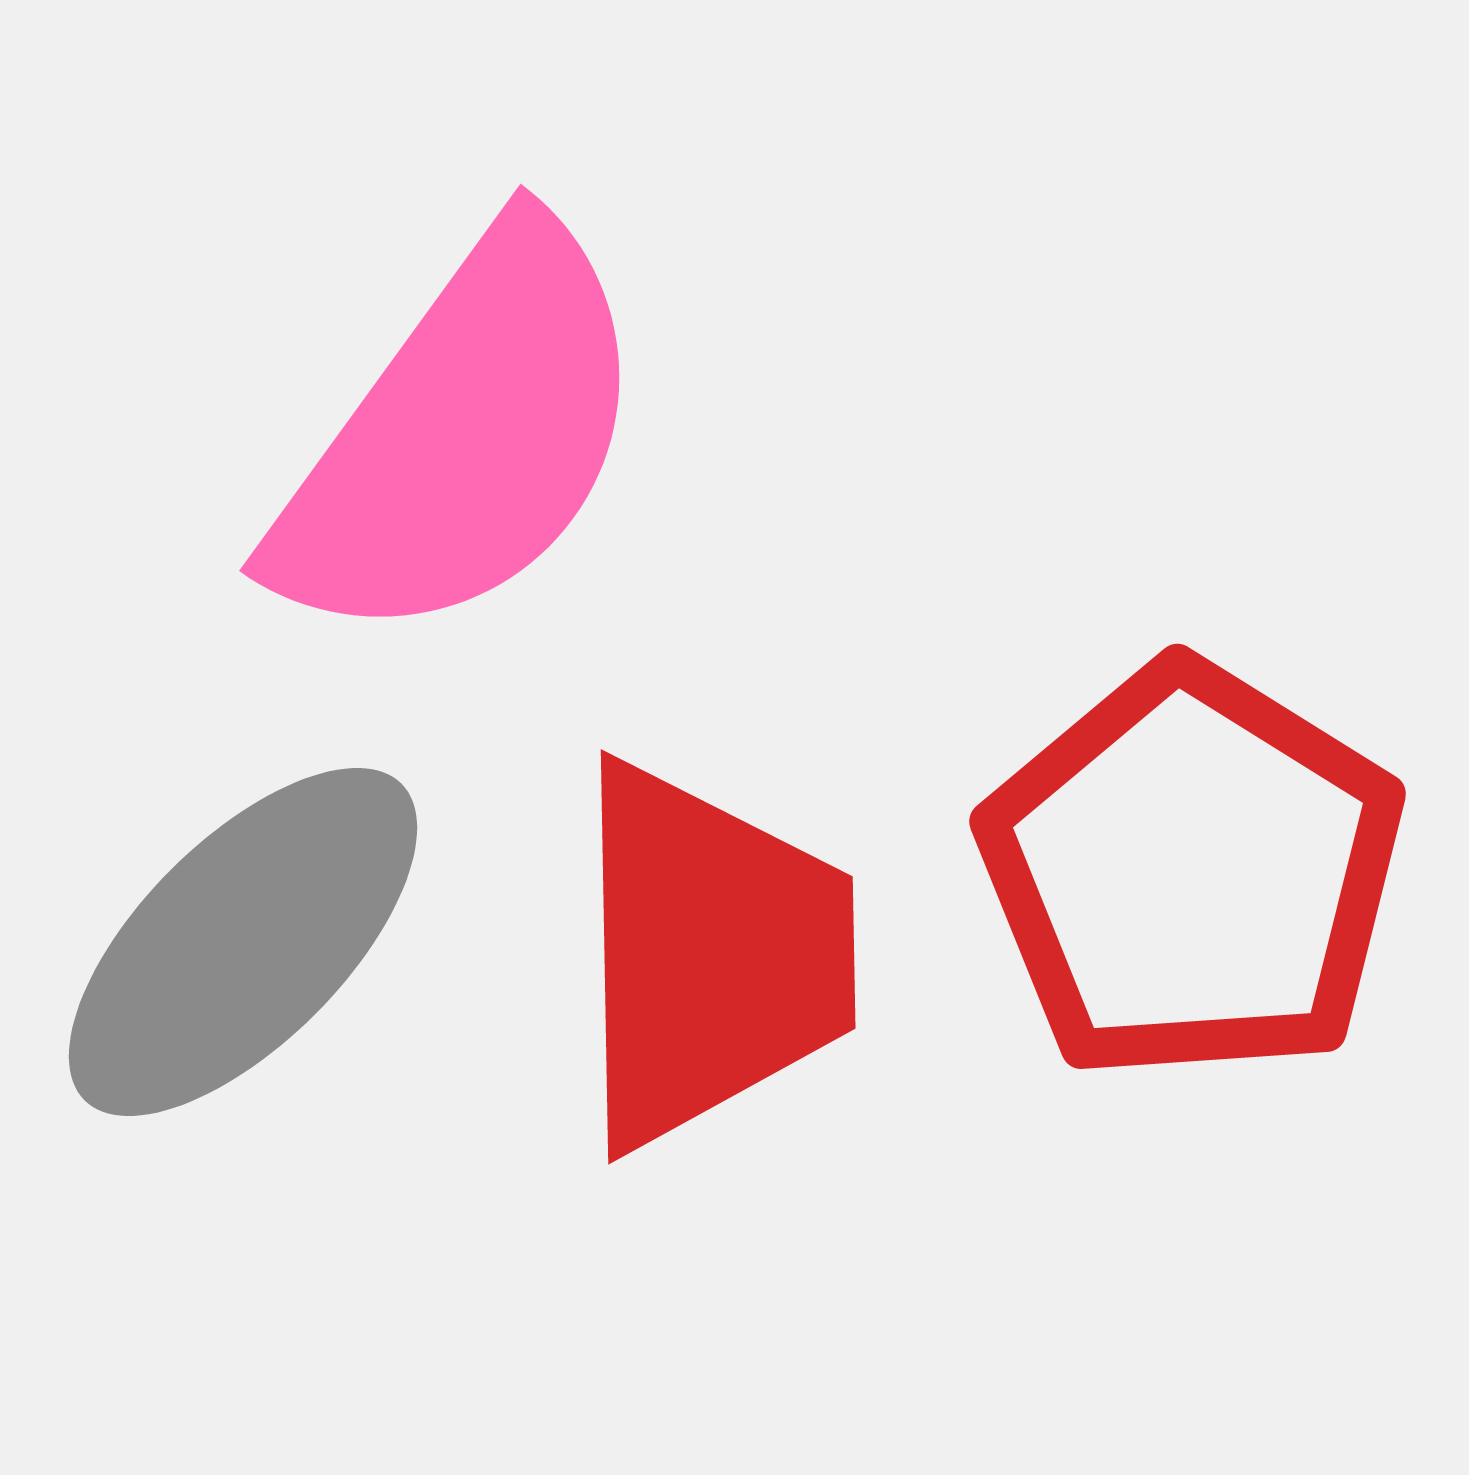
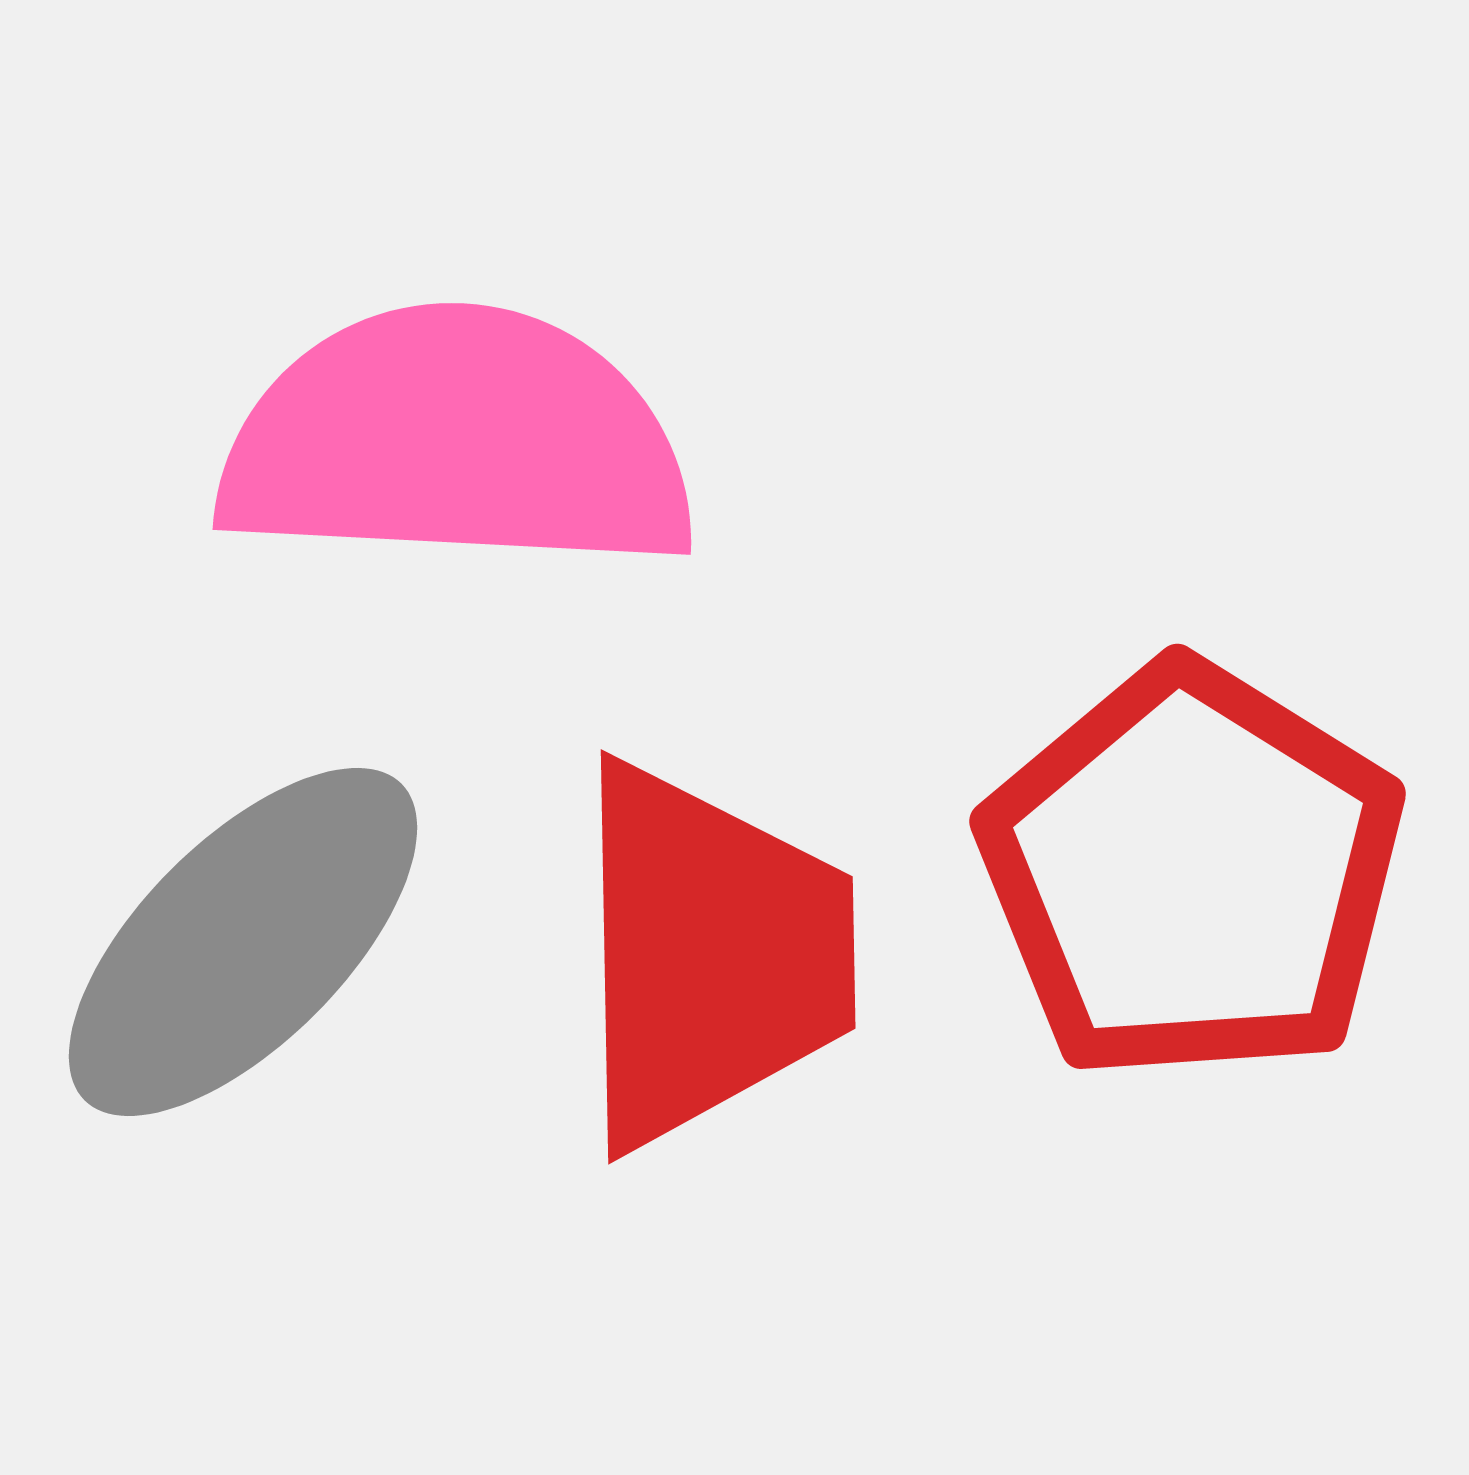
pink semicircle: moved 5 px left, 4 px down; rotated 123 degrees counterclockwise
